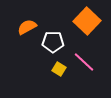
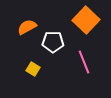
orange square: moved 1 px left, 1 px up
pink line: rotated 25 degrees clockwise
yellow square: moved 26 px left
